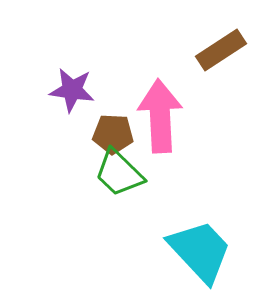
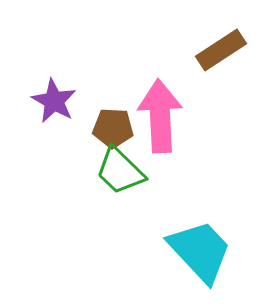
purple star: moved 18 px left, 11 px down; rotated 21 degrees clockwise
brown pentagon: moved 6 px up
green trapezoid: moved 1 px right, 2 px up
